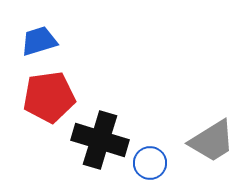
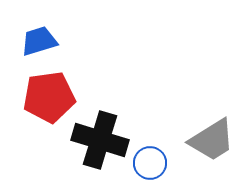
gray trapezoid: moved 1 px up
